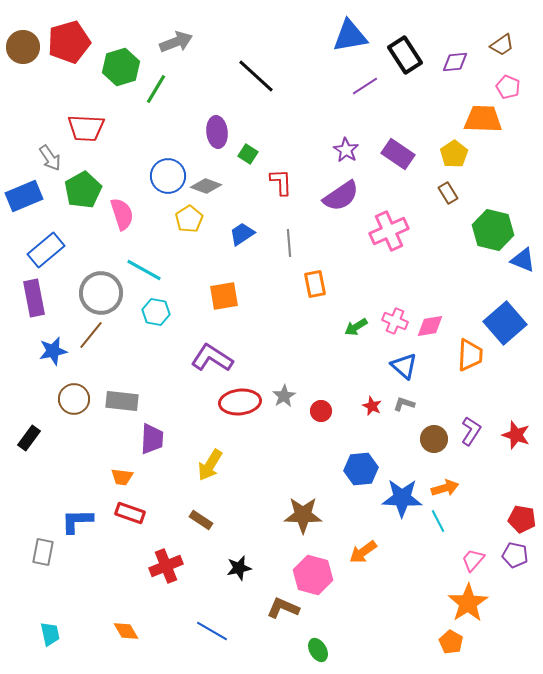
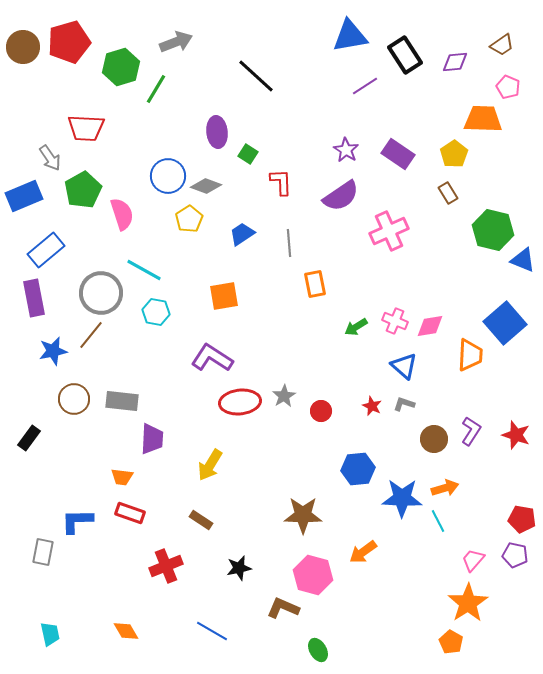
blue hexagon at (361, 469): moved 3 px left
